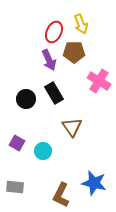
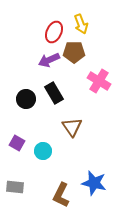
purple arrow: rotated 90 degrees clockwise
